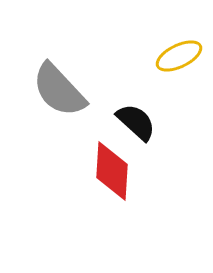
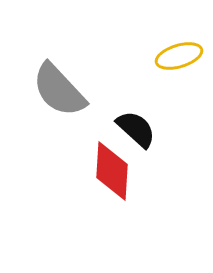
yellow ellipse: rotated 9 degrees clockwise
black semicircle: moved 7 px down
